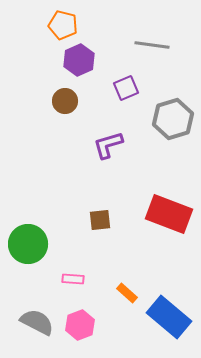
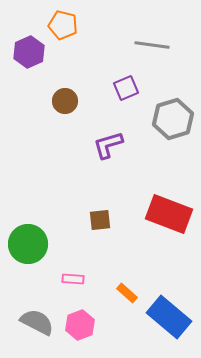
purple hexagon: moved 50 px left, 8 px up
